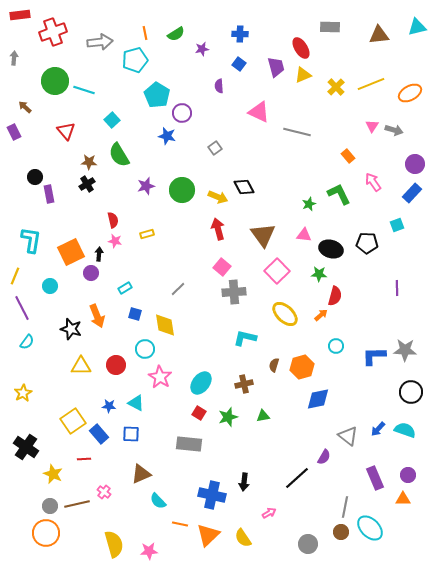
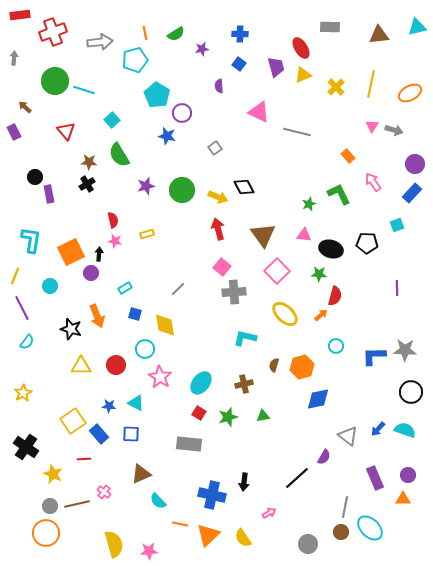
yellow line at (371, 84): rotated 56 degrees counterclockwise
